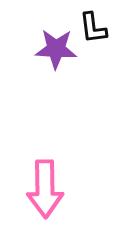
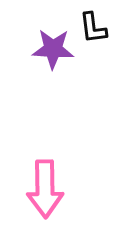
purple star: moved 3 px left
